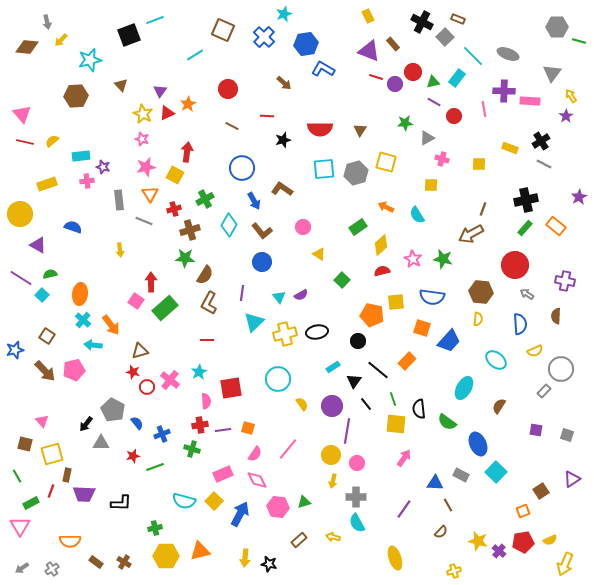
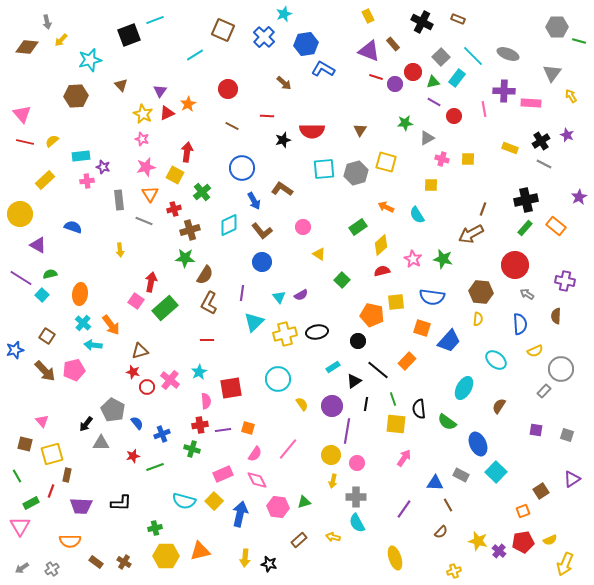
gray square at (445, 37): moved 4 px left, 20 px down
pink rectangle at (530, 101): moved 1 px right, 2 px down
purple star at (566, 116): moved 1 px right, 19 px down; rotated 16 degrees counterclockwise
red semicircle at (320, 129): moved 8 px left, 2 px down
yellow square at (479, 164): moved 11 px left, 5 px up
yellow rectangle at (47, 184): moved 2 px left, 4 px up; rotated 24 degrees counterclockwise
green cross at (205, 199): moved 3 px left, 7 px up; rotated 12 degrees counterclockwise
cyan diamond at (229, 225): rotated 35 degrees clockwise
red arrow at (151, 282): rotated 12 degrees clockwise
cyan cross at (83, 320): moved 3 px down
black triangle at (354, 381): rotated 21 degrees clockwise
black line at (366, 404): rotated 48 degrees clockwise
purple trapezoid at (84, 494): moved 3 px left, 12 px down
blue arrow at (240, 514): rotated 15 degrees counterclockwise
